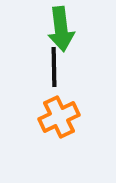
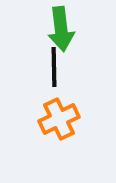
orange cross: moved 2 px down
